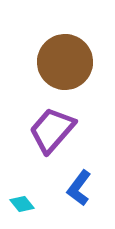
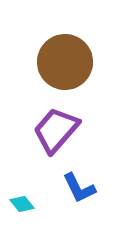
purple trapezoid: moved 4 px right
blue L-shape: rotated 63 degrees counterclockwise
